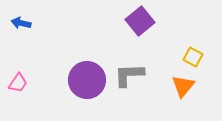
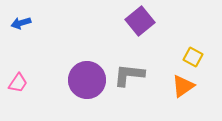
blue arrow: rotated 30 degrees counterclockwise
gray L-shape: rotated 8 degrees clockwise
orange triangle: rotated 15 degrees clockwise
